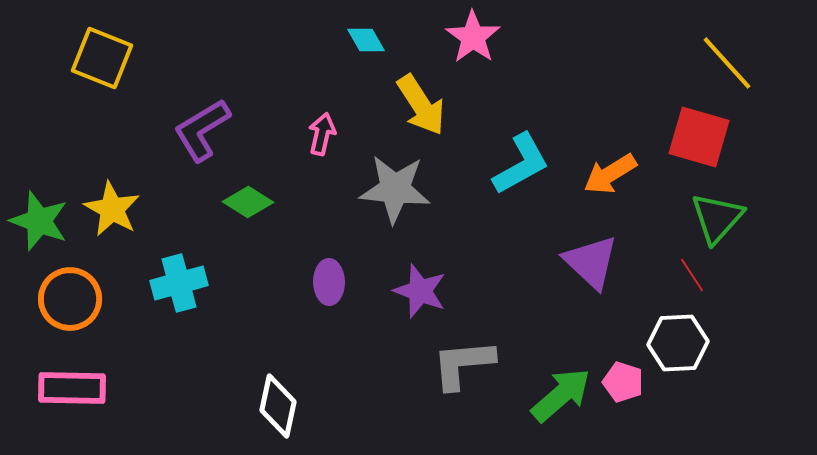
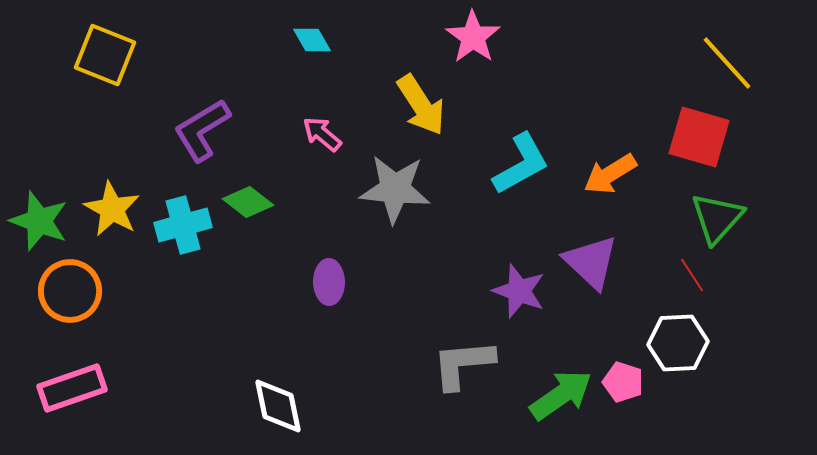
cyan diamond: moved 54 px left
yellow square: moved 3 px right, 3 px up
pink arrow: rotated 63 degrees counterclockwise
green diamond: rotated 6 degrees clockwise
cyan cross: moved 4 px right, 58 px up
purple star: moved 99 px right
orange circle: moved 8 px up
pink rectangle: rotated 20 degrees counterclockwise
green arrow: rotated 6 degrees clockwise
white diamond: rotated 24 degrees counterclockwise
